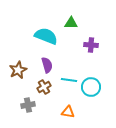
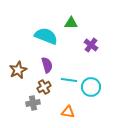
purple cross: rotated 32 degrees clockwise
gray cross: moved 5 px right, 2 px up
